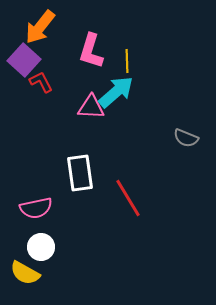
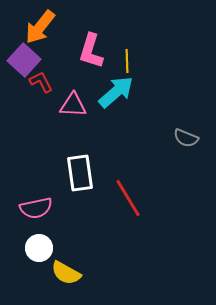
pink triangle: moved 18 px left, 2 px up
white circle: moved 2 px left, 1 px down
yellow semicircle: moved 41 px right
